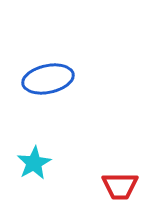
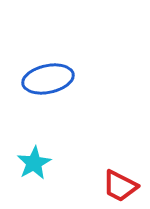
red trapezoid: rotated 27 degrees clockwise
